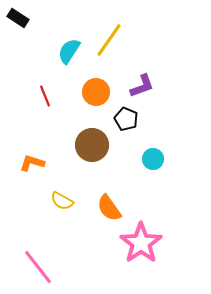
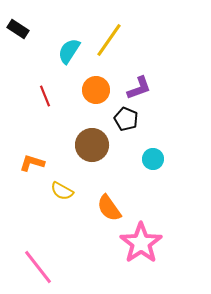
black rectangle: moved 11 px down
purple L-shape: moved 3 px left, 2 px down
orange circle: moved 2 px up
yellow semicircle: moved 10 px up
